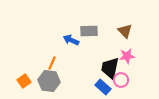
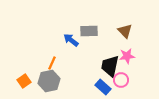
blue arrow: rotated 14 degrees clockwise
black trapezoid: moved 2 px up
gray hexagon: rotated 20 degrees counterclockwise
